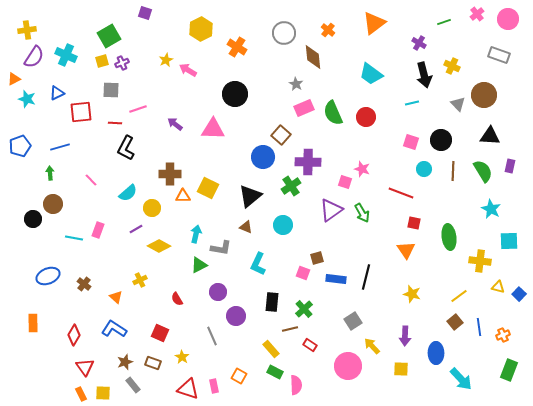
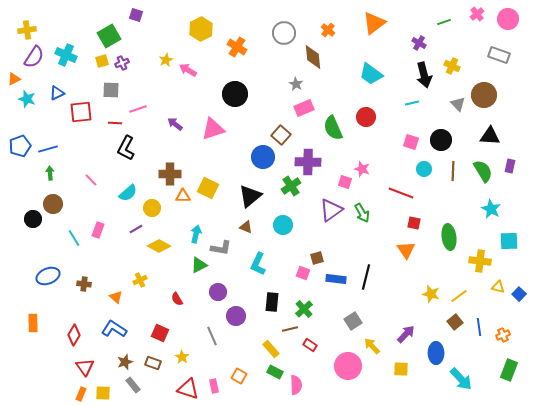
purple square at (145, 13): moved 9 px left, 2 px down
green semicircle at (333, 113): moved 15 px down
pink triangle at (213, 129): rotated 20 degrees counterclockwise
blue line at (60, 147): moved 12 px left, 2 px down
cyan line at (74, 238): rotated 48 degrees clockwise
brown cross at (84, 284): rotated 32 degrees counterclockwise
yellow star at (412, 294): moved 19 px right
purple arrow at (405, 336): moved 1 px right, 2 px up; rotated 138 degrees counterclockwise
orange rectangle at (81, 394): rotated 48 degrees clockwise
